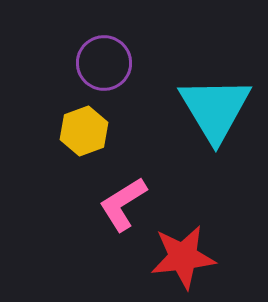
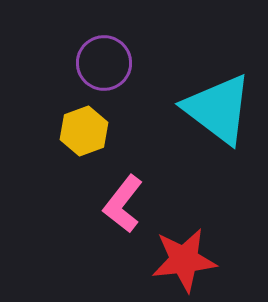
cyan triangle: moved 3 px right; rotated 22 degrees counterclockwise
pink L-shape: rotated 20 degrees counterclockwise
red star: moved 1 px right, 3 px down
